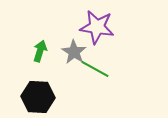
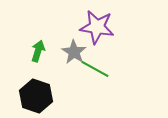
green arrow: moved 2 px left
black hexagon: moved 2 px left, 1 px up; rotated 16 degrees clockwise
